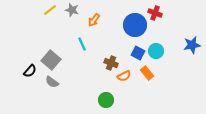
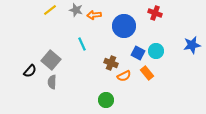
gray star: moved 4 px right
orange arrow: moved 5 px up; rotated 48 degrees clockwise
blue circle: moved 11 px left, 1 px down
gray semicircle: rotated 56 degrees clockwise
